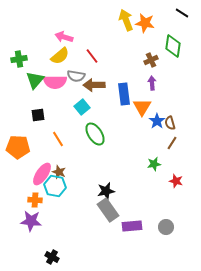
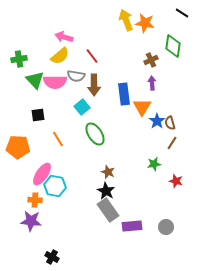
green triangle: rotated 24 degrees counterclockwise
brown arrow: rotated 90 degrees counterclockwise
brown star: moved 49 px right
black star: rotated 30 degrees counterclockwise
